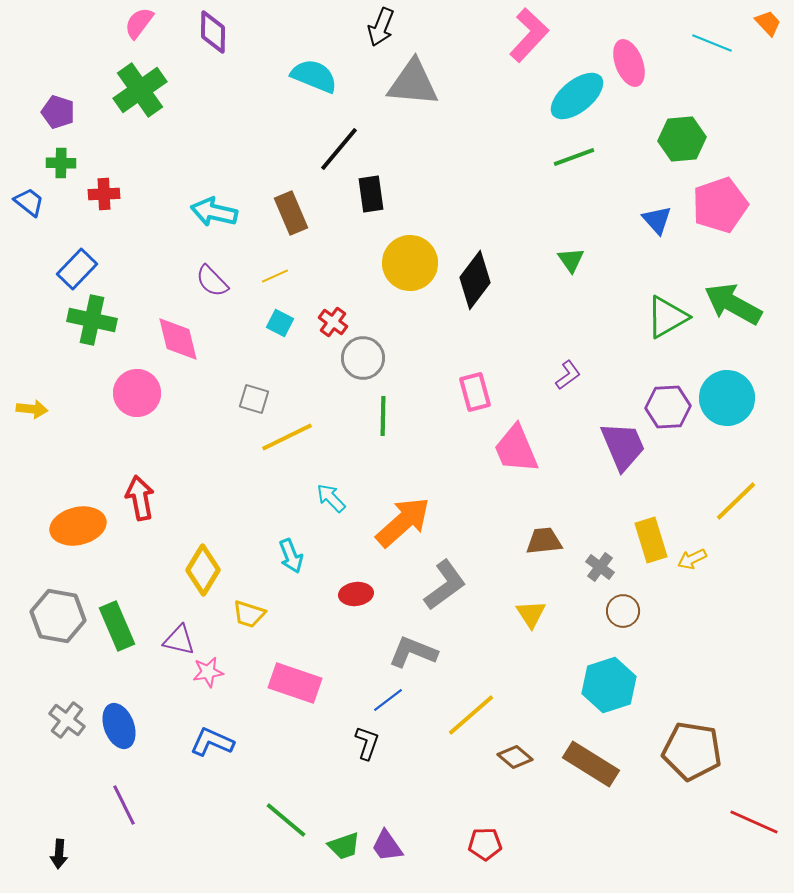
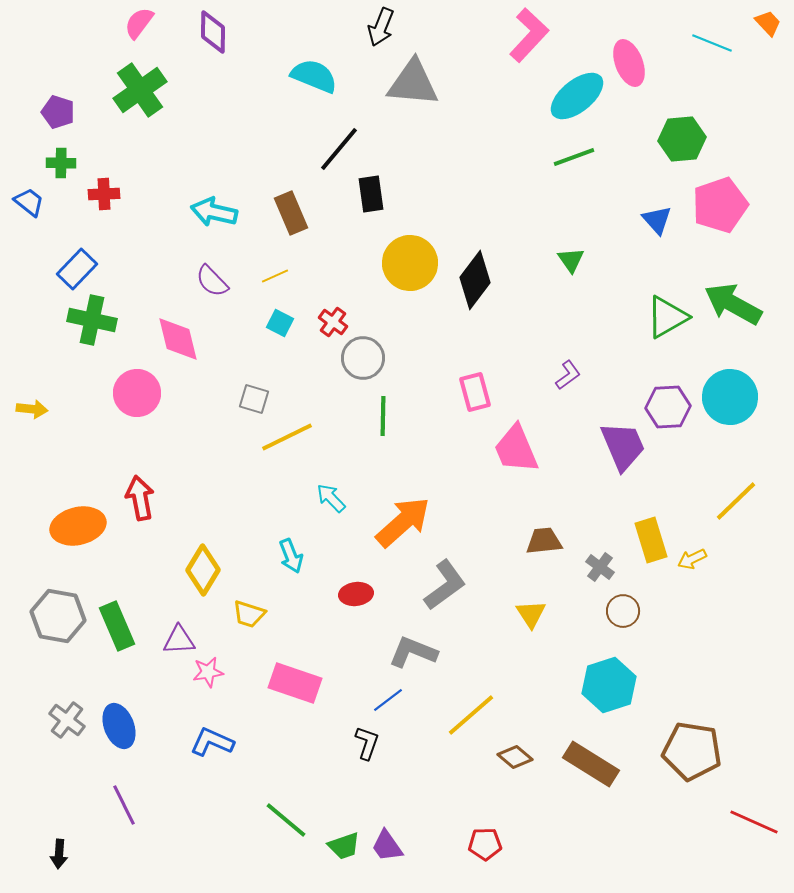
cyan circle at (727, 398): moved 3 px right, 1 px up
purple triangle at (179, 640): rotated 16 degrees counterclockwise
